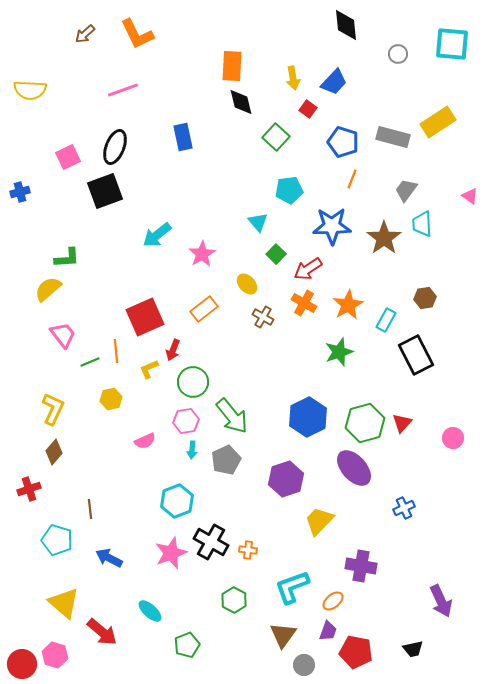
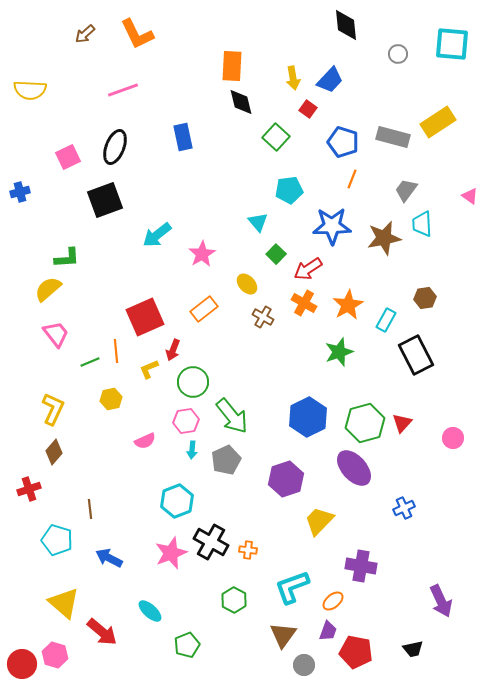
blue trapezoid at (334, 82): moved 4 px left, 2 px up
black square at (105, 191): moved 9 px down
brown star at (384, 238): rotated 24 degrees clockwise
pink trapezoid at (63, 335): moved 7 px left, 1 px up
